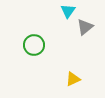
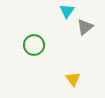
cyan triangle: moved 1 px left
yellow triangle: rotated 42 degrees counterclockwise
